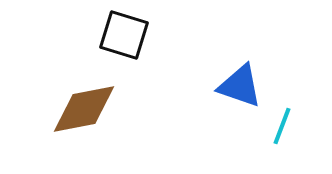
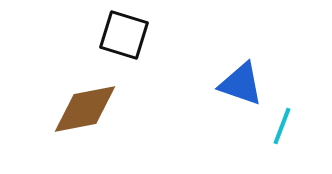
blue triangle: moved 1 px right, 2 px up
brown diamond: moved 1 px right
